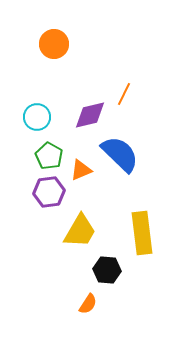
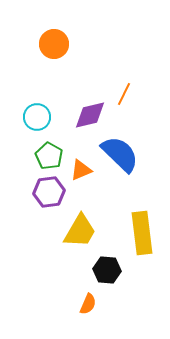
orange semicircle: rotated 10 degrees counterclockwise
